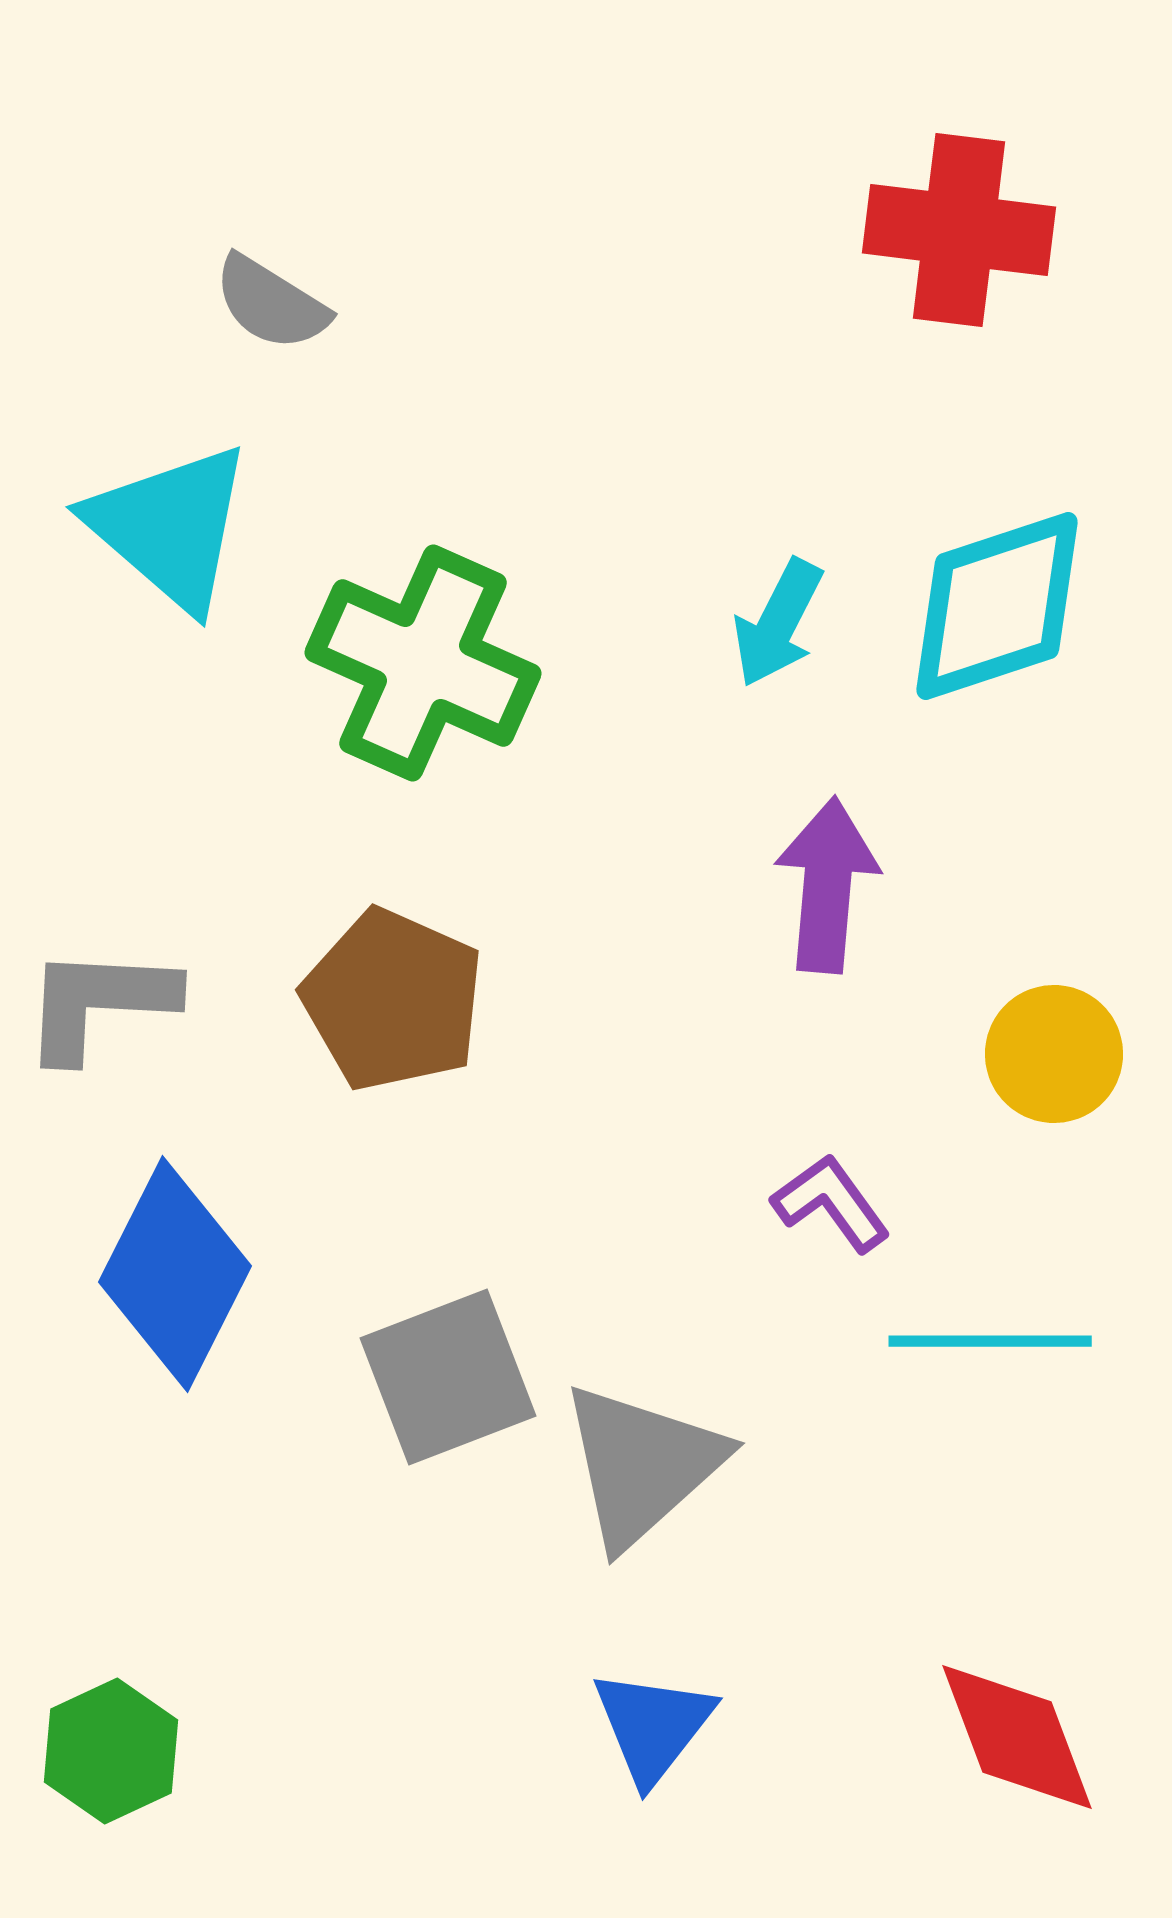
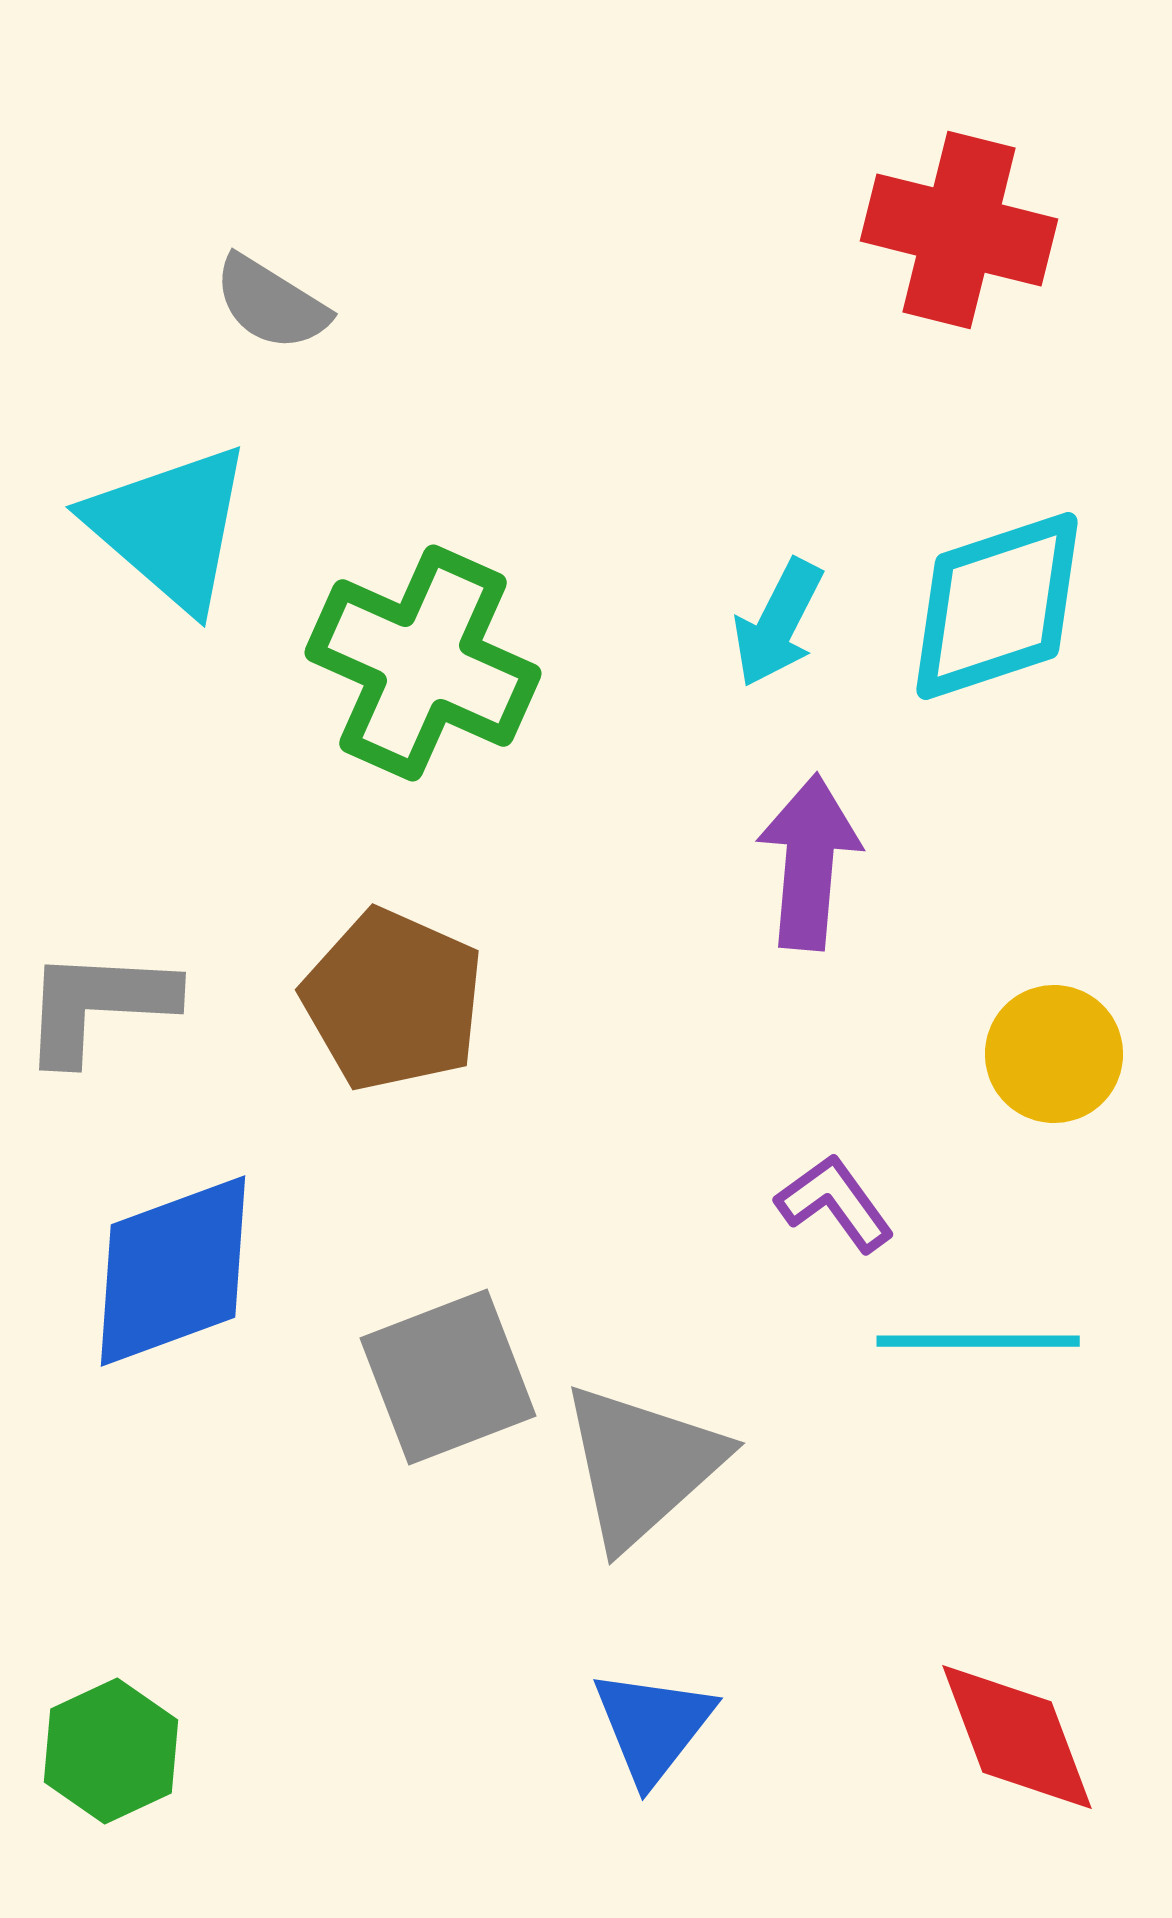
red cross: rotated 7 degrees clockwise
purple arrow: moved 18 px left, 23 px up
gray L-shape: moved 1 px left, 2 px down
purple L-shape: moved 4 px right
blue diamond: moved 2 px left, 3 px up; rotated 43 degrees clockwise
cyan line: moved 12 px left
